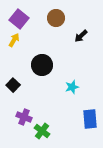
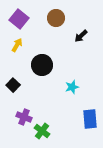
yellow arrow: moved 3 px right, 5 px down
